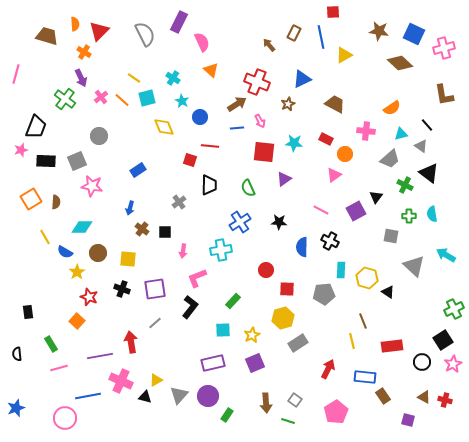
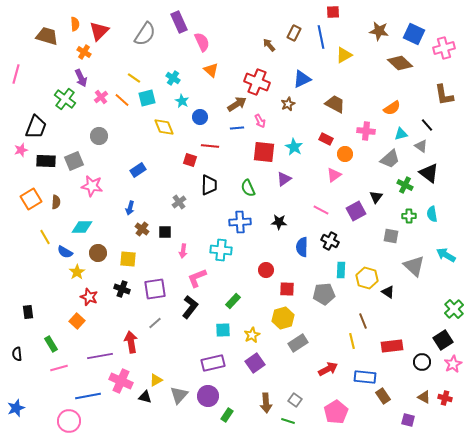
purple rectangle at (179, 22): rotated 50 degrees counterclockwise
gray semicircle at (145, 34): rotated 60 degrees clockwise
cyan star at (294, 143): moved 4 px down; rotated 24 degrees clockwise
gray square at (77, 161): moved 3 px left
blue cross at (240, 222): rotated 30 degrees clockwise
cyan cross at (221, 250): rotated 15 degrees clockwise
green cross at (454, 309): rotated 18 degrees counterclockwise
purple square at (255, 363): rotated 12 degrees counterclockwise
red arrow at (328, 369): rotated 36 degrees clockwise
red cross at (445, 400): moved 2 px up
pink circle at (65, 418): moved 4 px right, 3 px down
